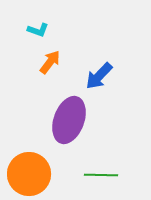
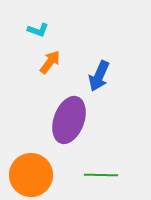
blue arrow: rotated 20 degrees counterclockwise
orange circle: moved 2 px right, 1 px down
